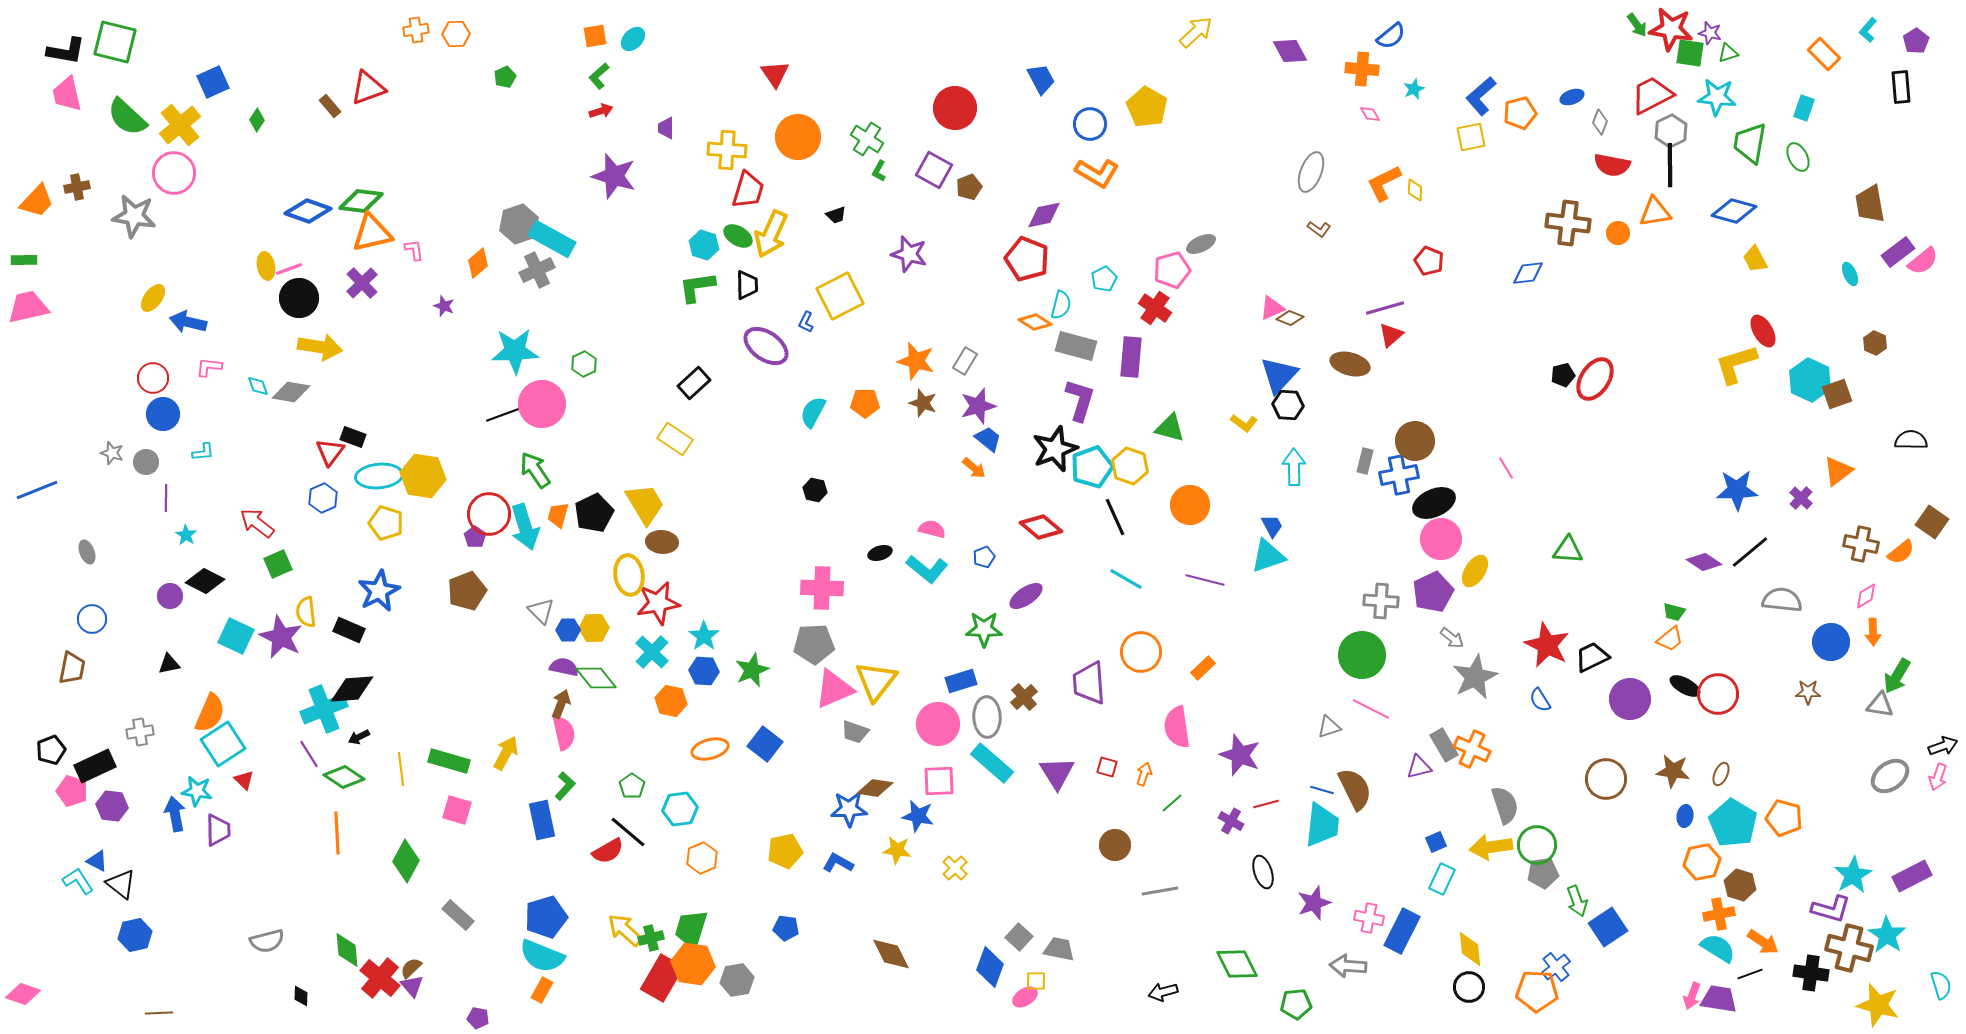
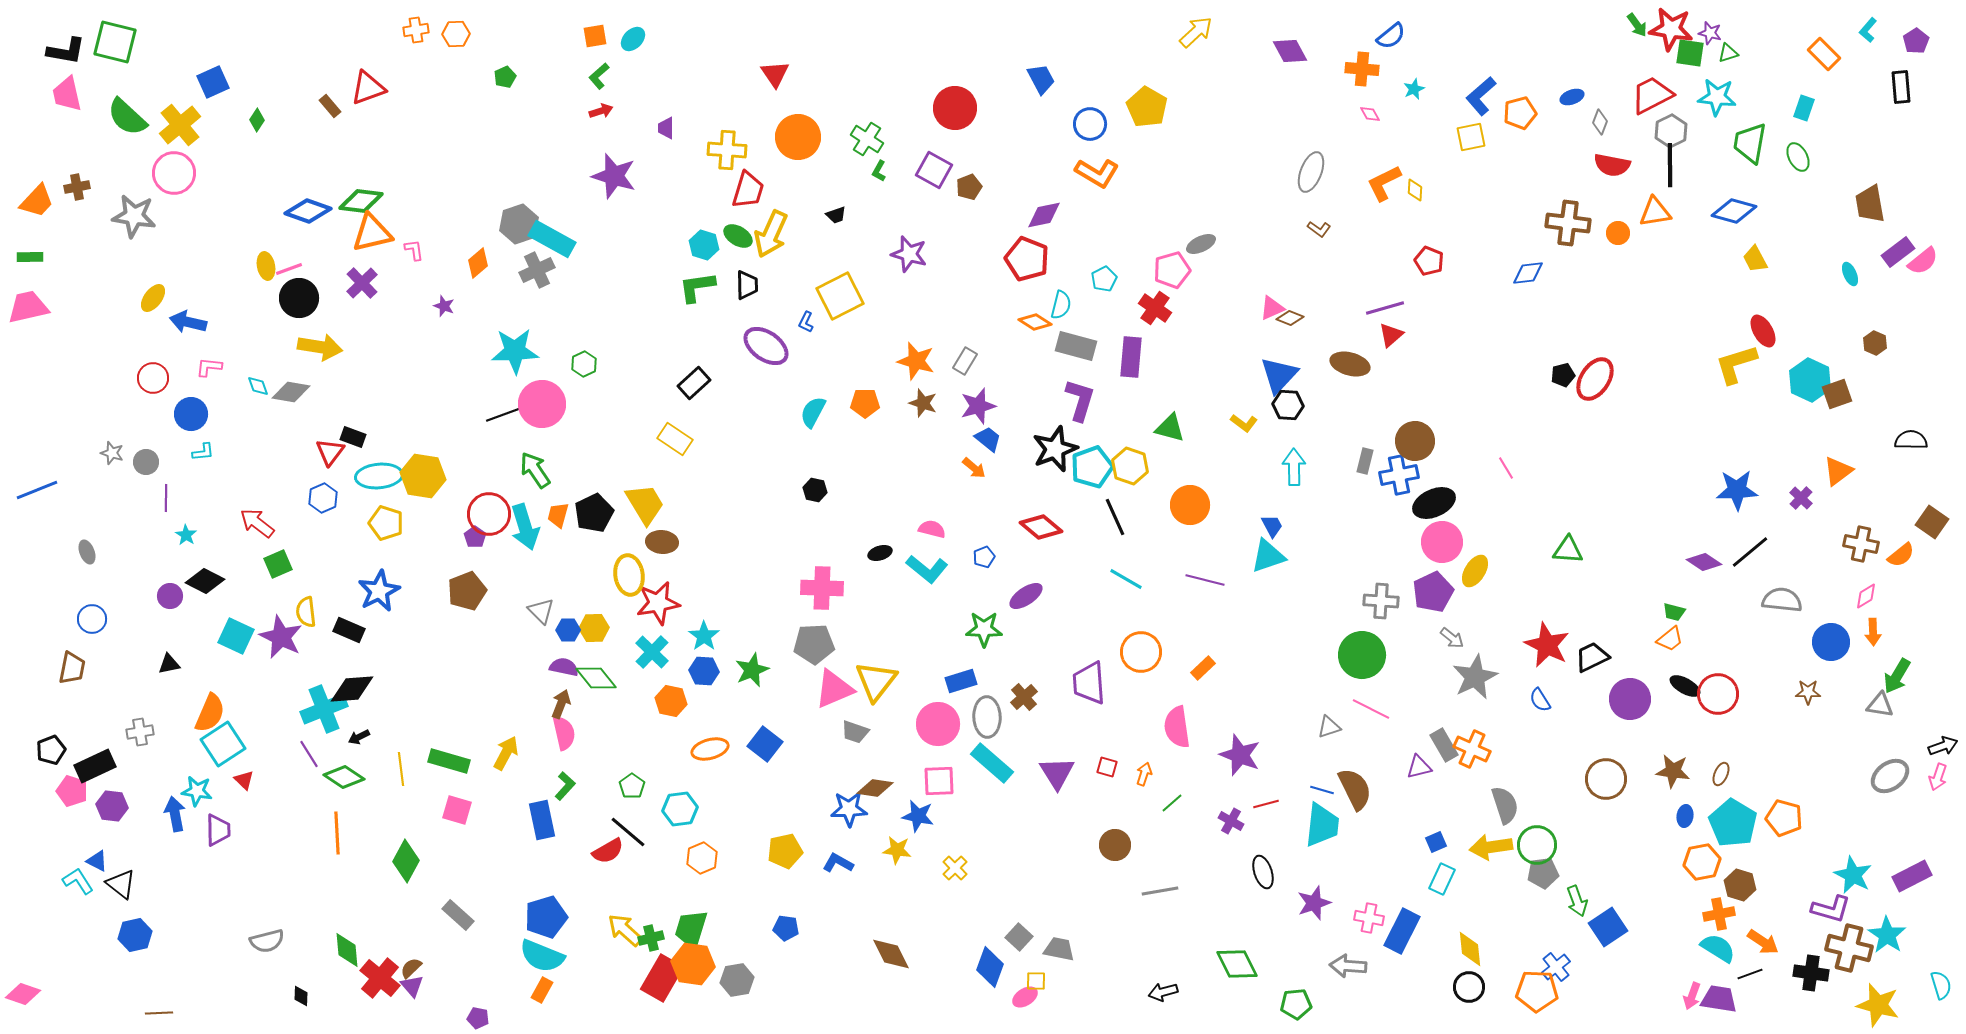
green rectangle at (24, 260): moved 6 px right, 3 px up
blue circle at (163, 414): moved 28 px right
pink circle at (1441, 539): moved 1 px right, 3 px down
orange semicircle at (1901, 552): moved 3 px down
cyan star at (1853, 875): rotated 15 degrees counterclockwise
